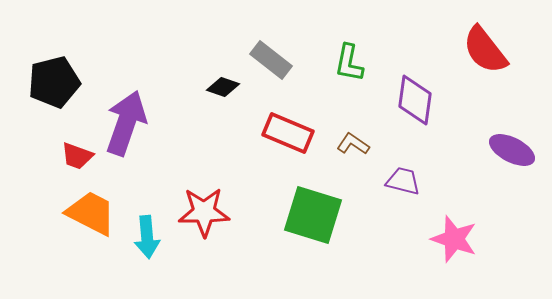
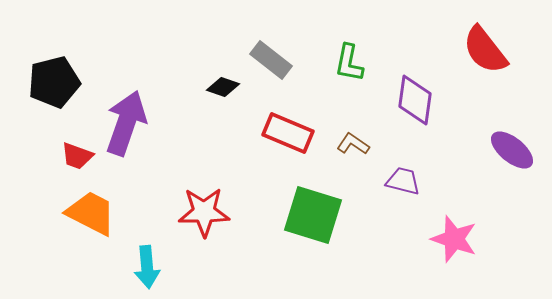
purple ellipse: rotated 12 degrees clockwise
cyan arrow: moved 30 px down
